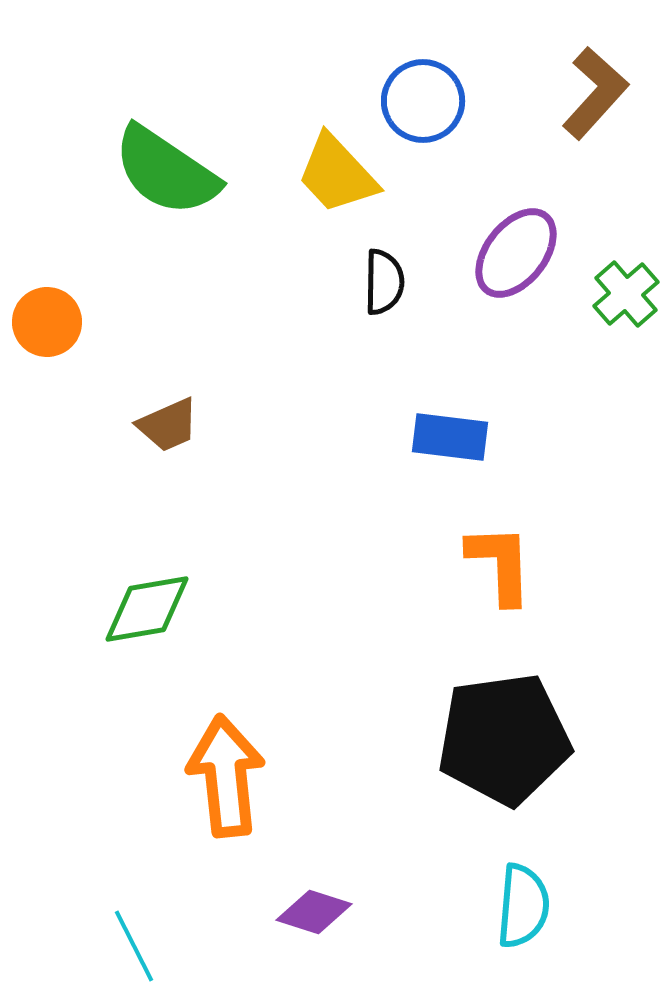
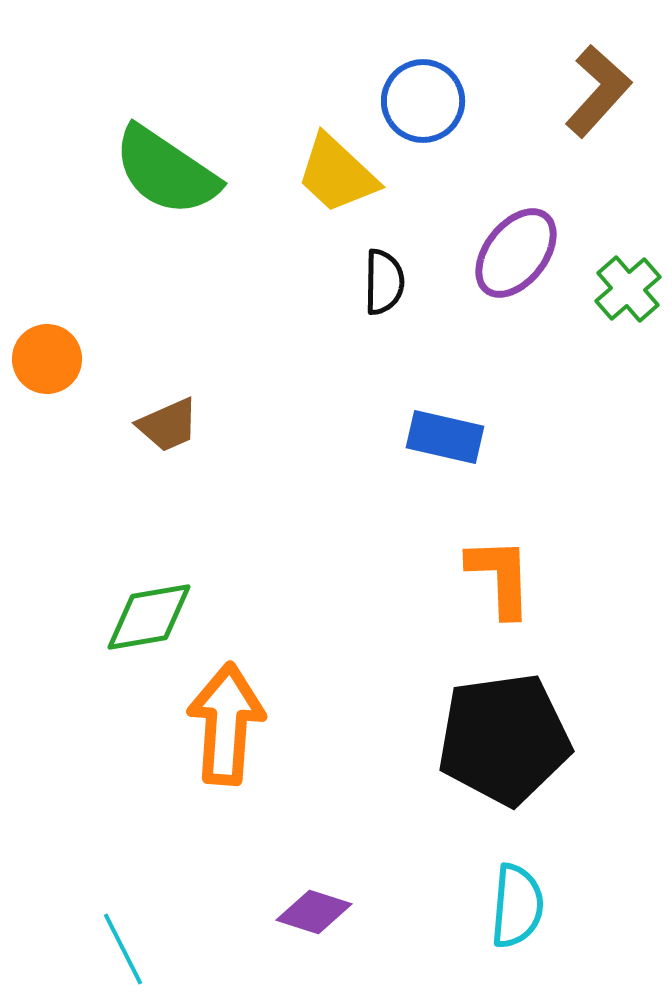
brown L-shape: moved 3 px right, 2 px up
yellow trapezoid: rotated 4 degrees counterclockwise
green cross: moved 2 px right, 5 px up
orange circle: moved 37 px down
blue rectangle: moved 5 px left; rotated 6 degrees clockwise
orange L-shape: moved 13 px down
green diamond: moved 2 px right, 8 px down
orange arrow: moved 52 px up; rotated 10 degrees clockwise
cyan semicircle: moved 6 px left
cyan line: moved 11 px left, 3 px down
